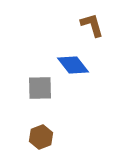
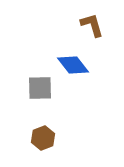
brown hexagon: moved 2 px right, 1 px down
